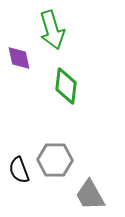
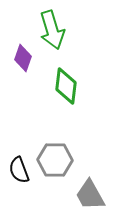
purple diamond: moved 4 px right; rotated 32 degrees clockwise
